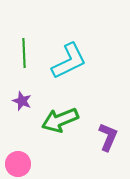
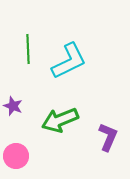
green line: moved 4 px right, 4 px up
purple star: moved 9 px left, 5 px down
pink circle: moved 2 px left, 8 px up
